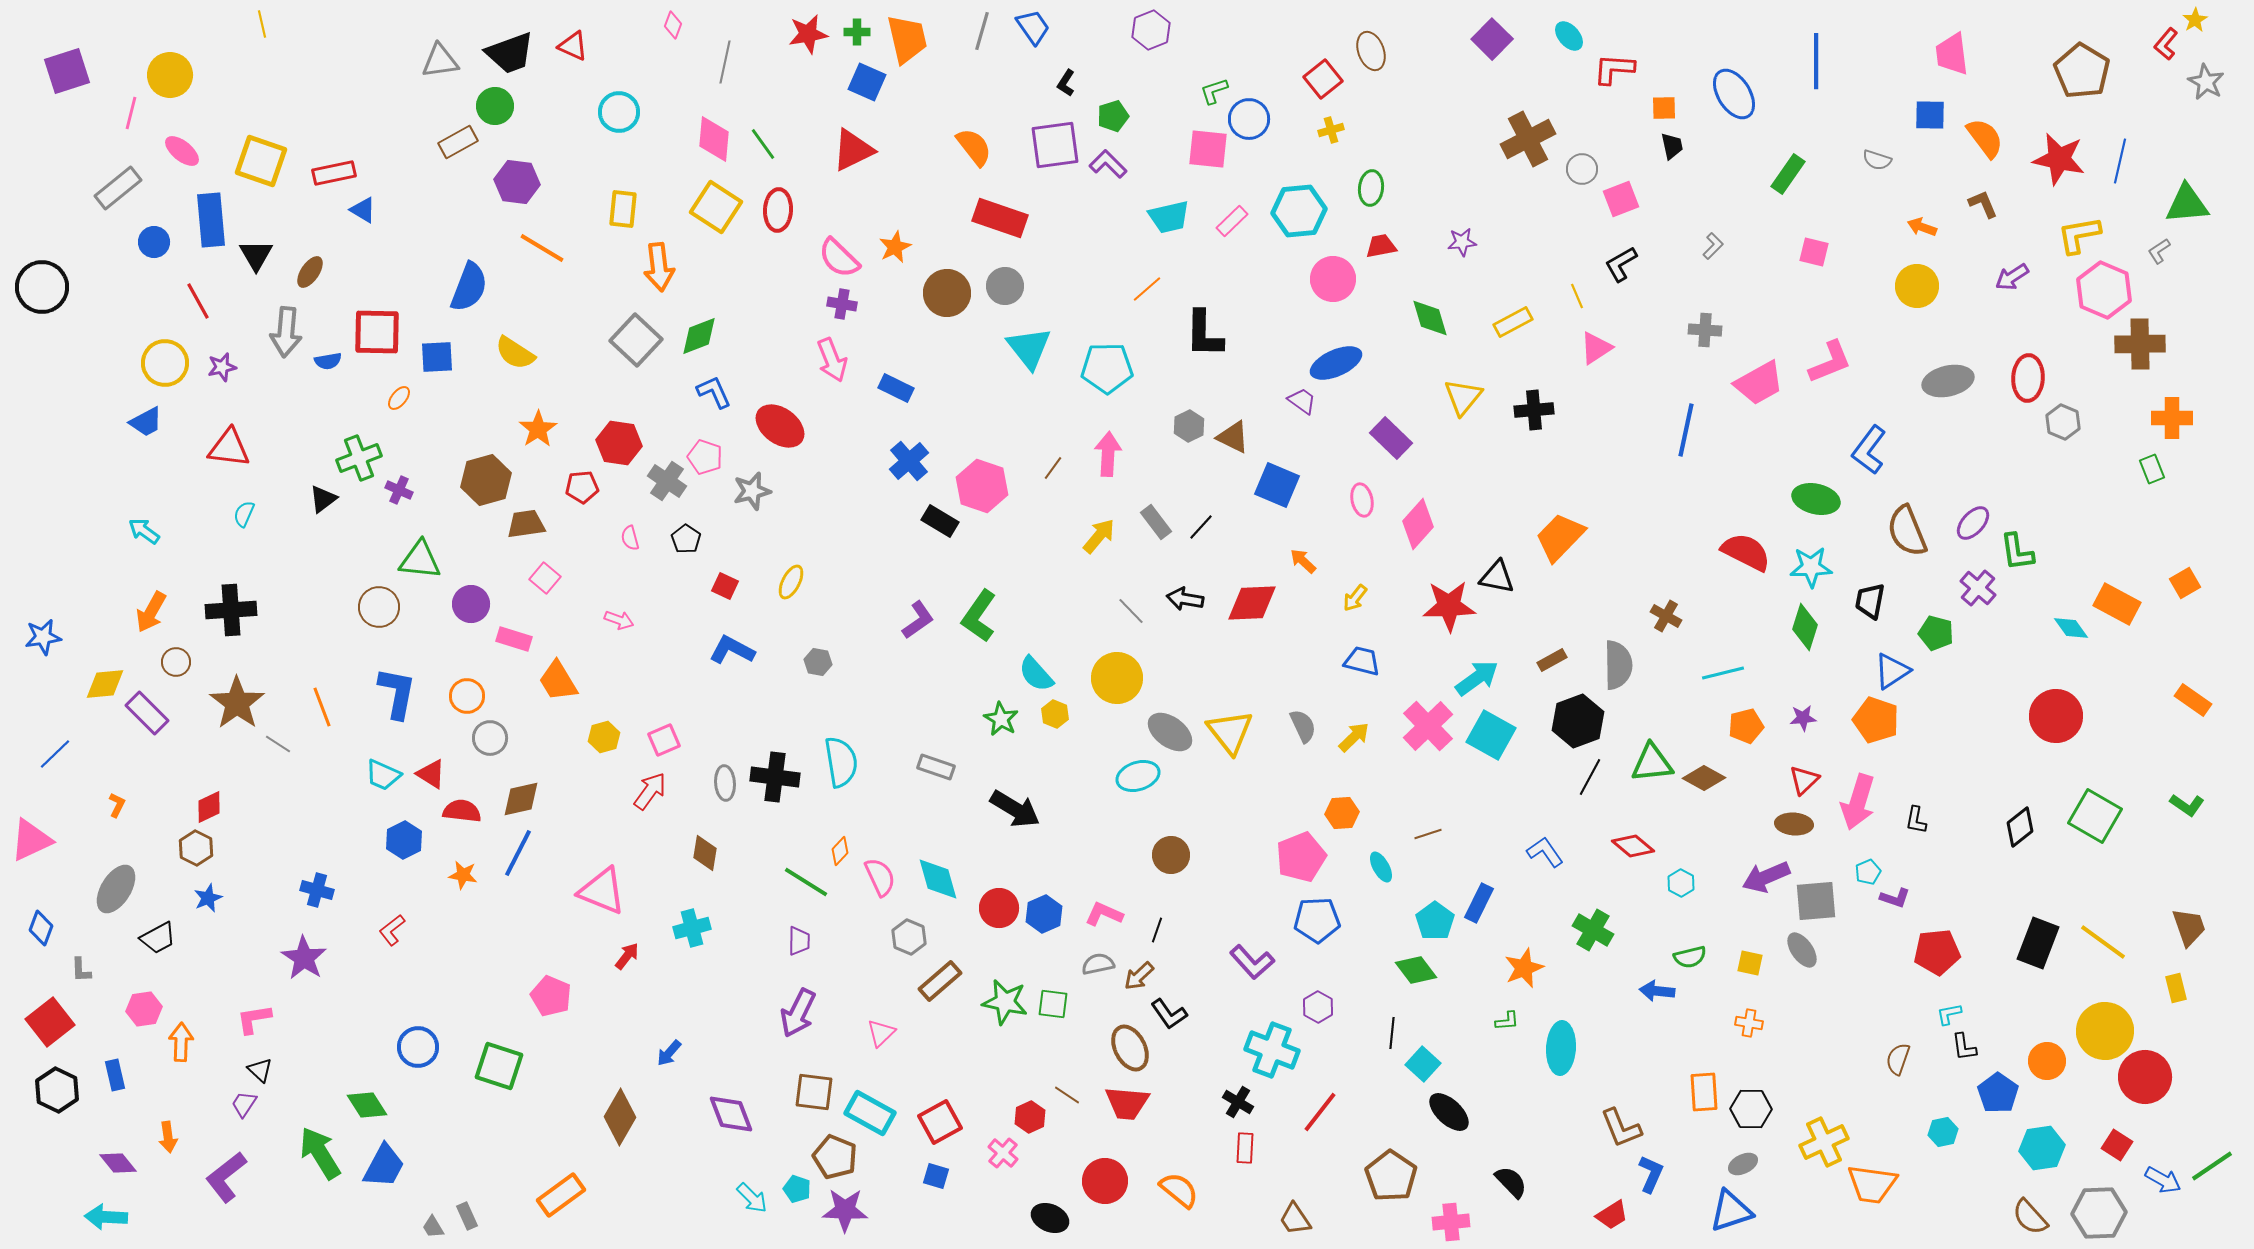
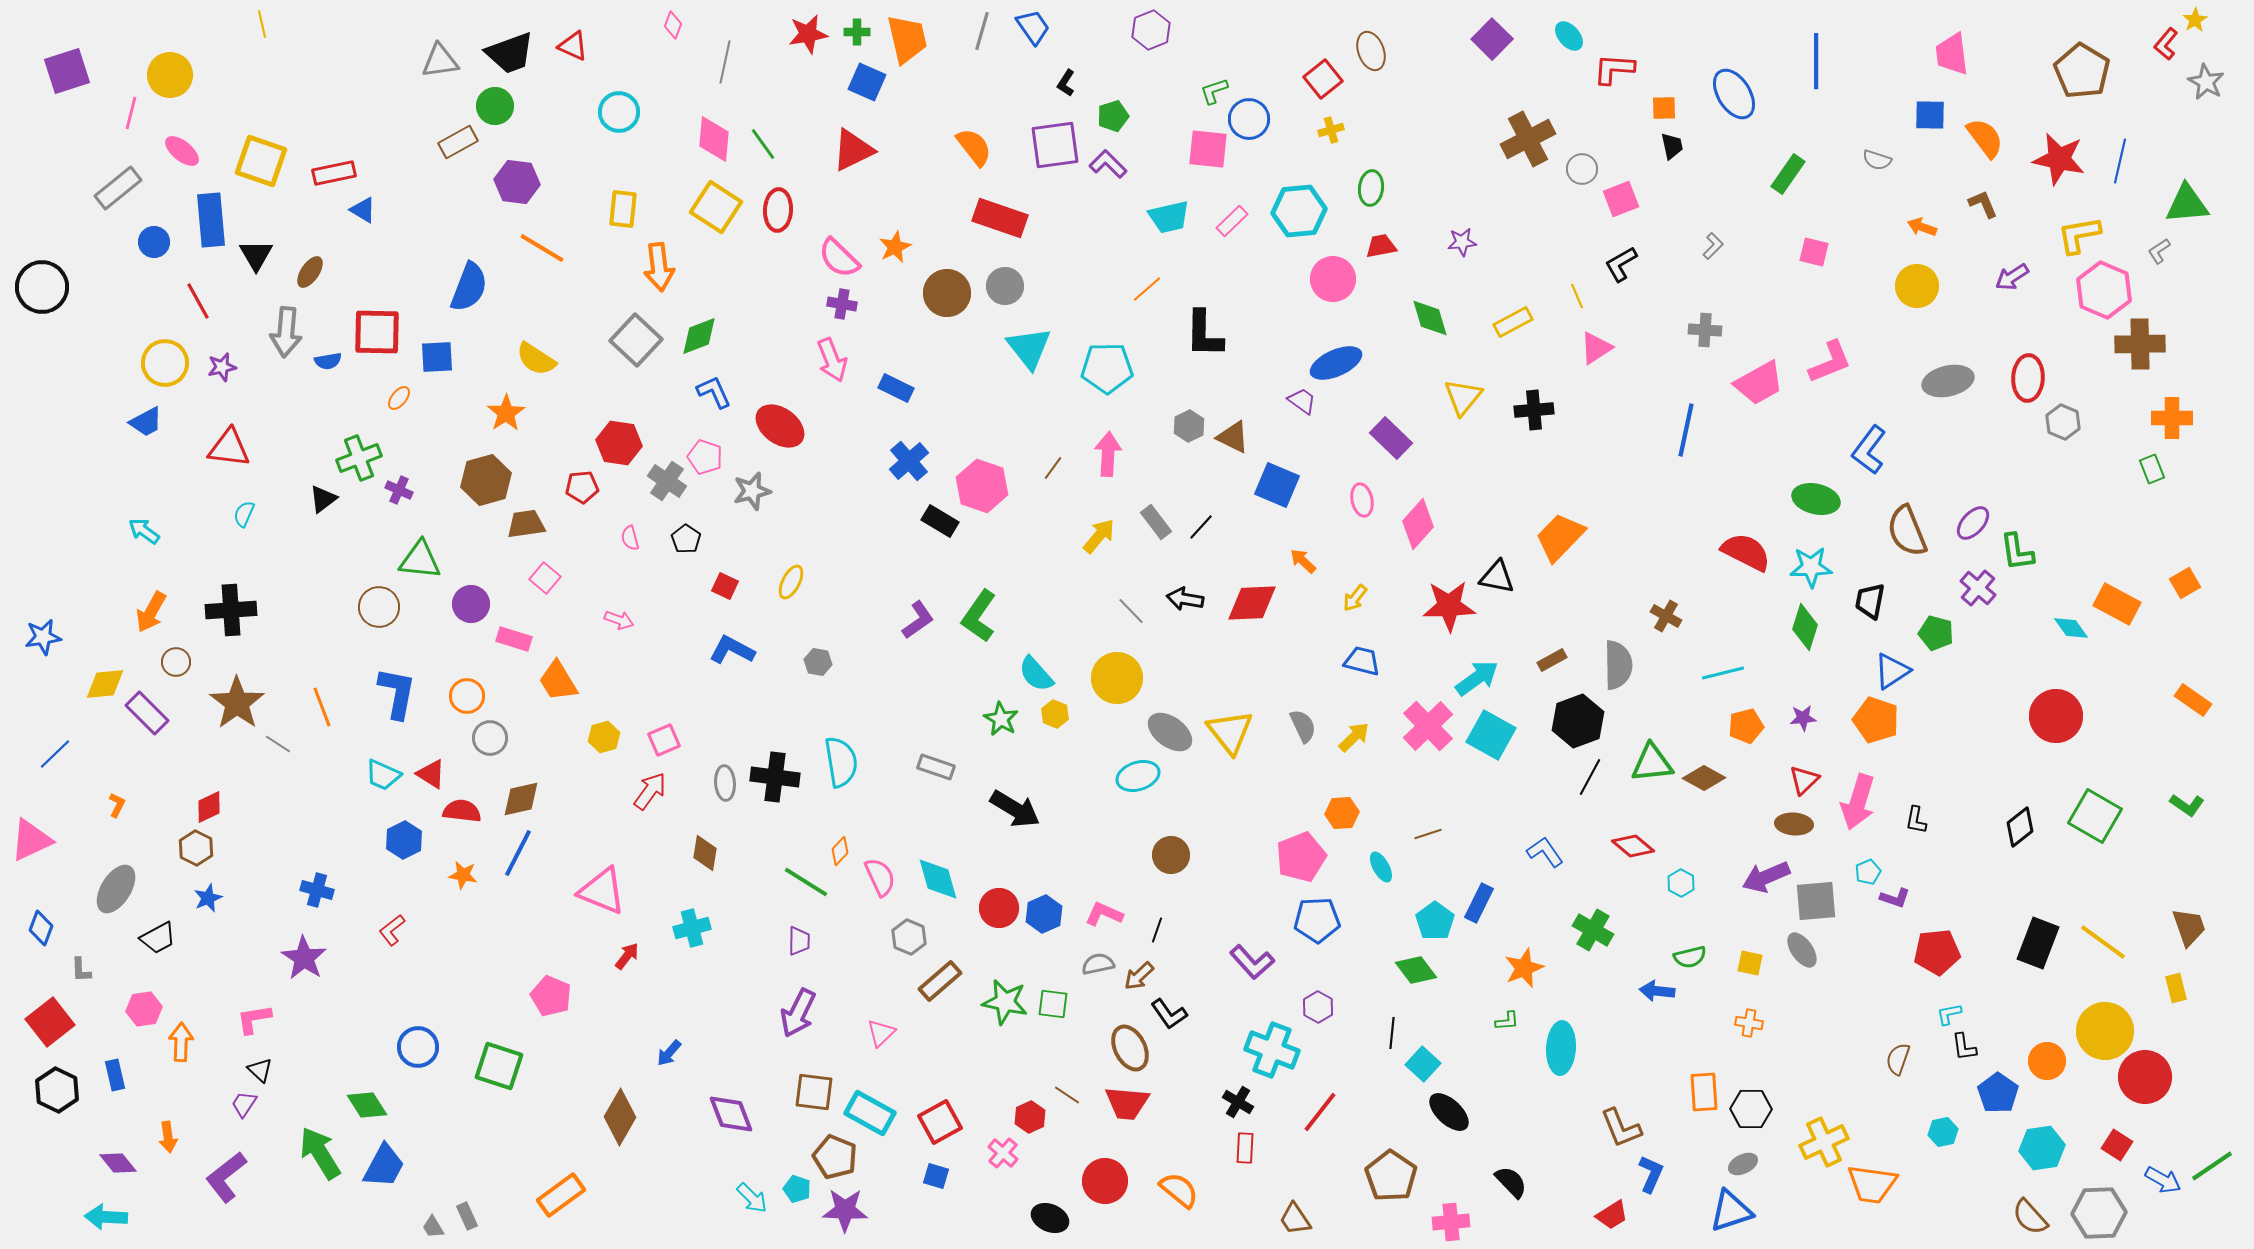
yellow semicircle at (515, 353): moved 21 px right, 6 px down
orange star at (538, 429): moved 32 px left, 16 px up
